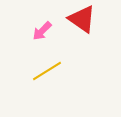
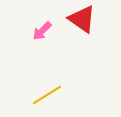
yellow line: moved 24 px down
